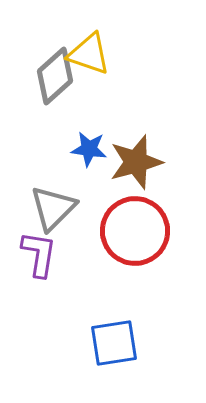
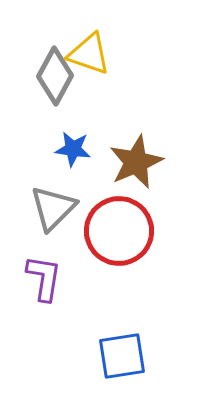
gray diamond: rotated 20 degrees counterclockwise
blue star: moved 16 px left
brown star: rotated 8 degrees counterclockwise
red circle: moved 16 px left
purple L-shape: moved 5 px right, 24 px down
blue square: moved 8 px right, 13 px down
